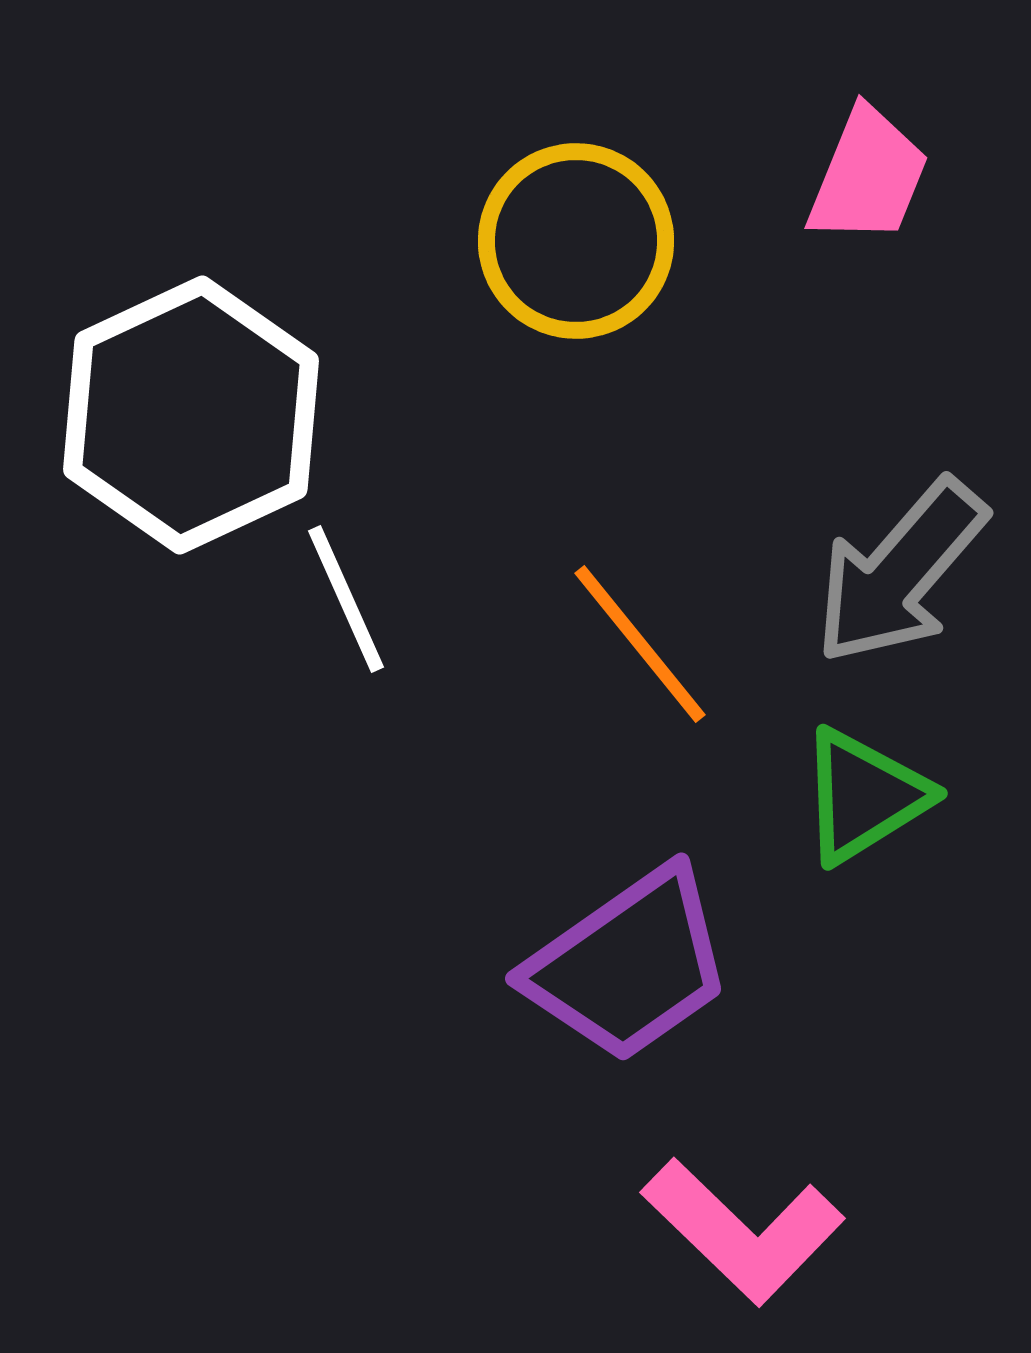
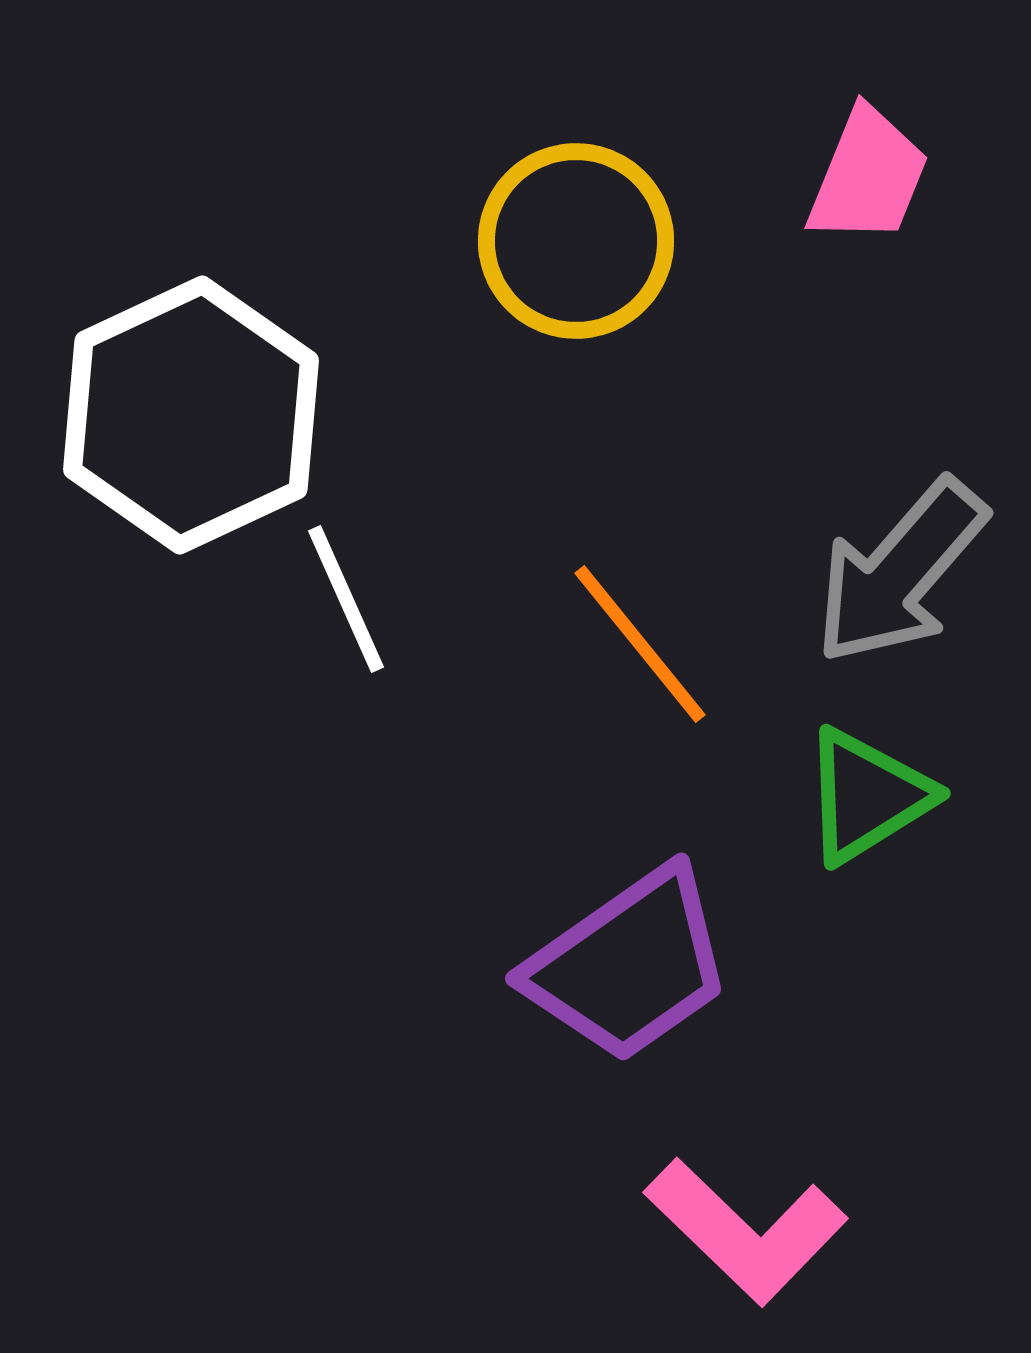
green triangle: moved 3 px right
pink L-shape: moved 3 px right
